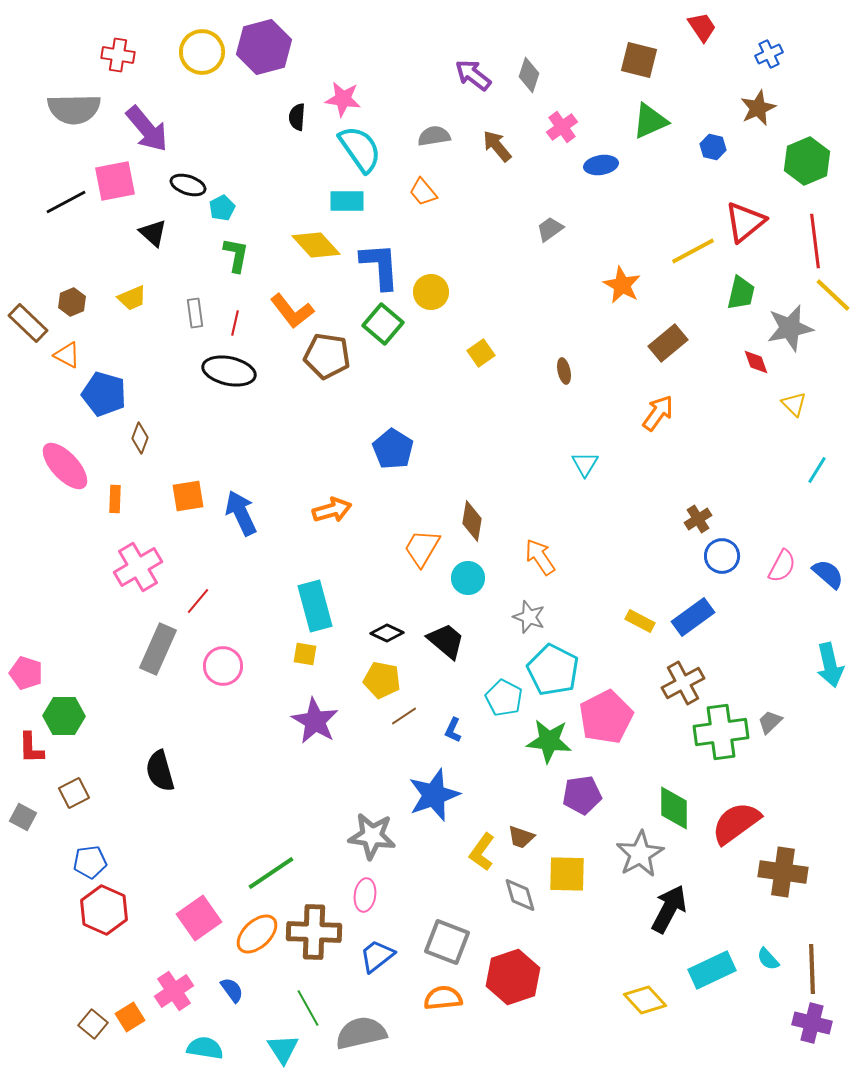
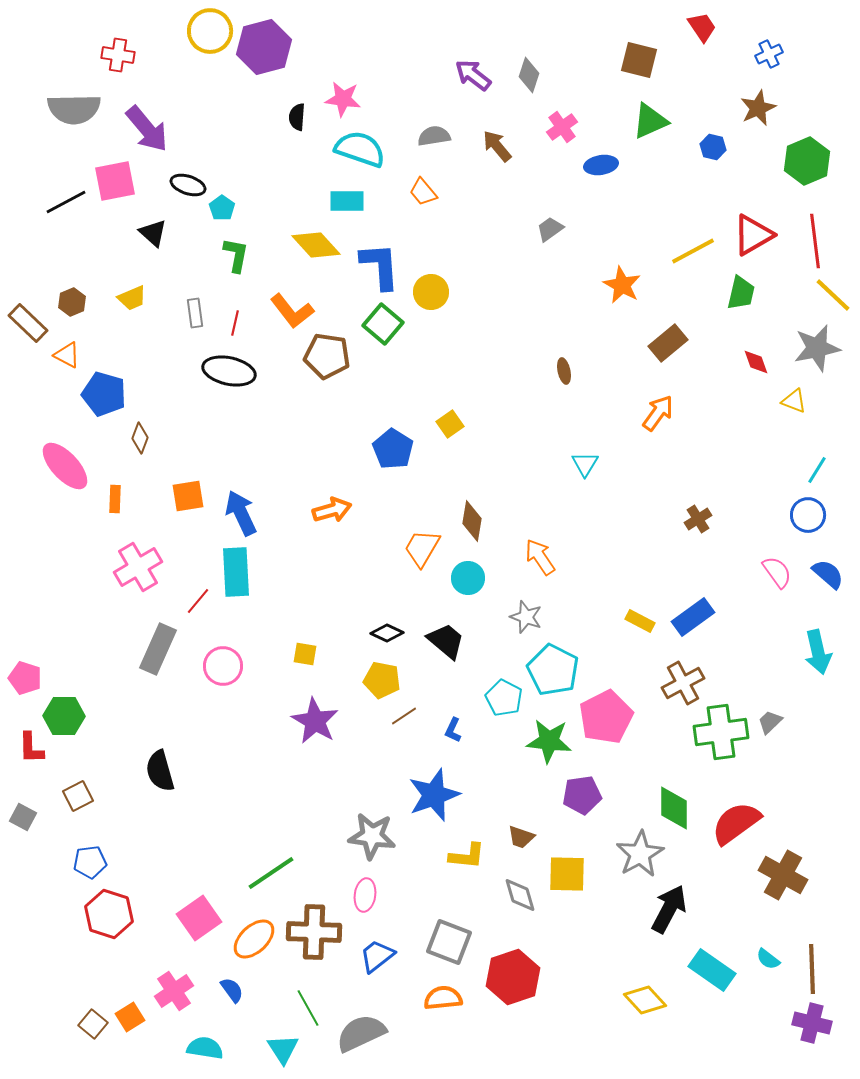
yellow circle at (202, 52): moved 8 px right, 21 px up
cyan semicircle at (360, 149): rotated 36 degrees counterclockwise
cyan pentagon at (222, 208): rotated 10 degrees counterclockwise
red triangle at (745, 222): moved 8 px right, 13 px down; rotated 9 degrees clockwise
gray star at (790, 328): moved 27 px right, 20 px down
yellow square at (481, 353): moved 31 px left, 71 px down
yellow triangle at (794, 404): moved 3 px up; rotated 24 degrees counterclockwise
blue circle at (722, 556): moved 86 px right, 41 px up
pink semicircle at (782, 566): moved 5 px left, 6 px down; rotated 64 degrees counterclockwise
cyan rectangle at (315, 606): moved 79 px left, 34 px up; rotated 12 degrees clockwise
gray star at (529, 617): moved 3 px left
cyan arrow at (830, 665): moved 12 px left, 13 px up
pink pentagon at (26, 673): moved 1 px left, 5 px down
brown square at (74, 793): moved 4 px right, 3 px down
yellow L-shape at (482, 852): moved 15 px left, 4 px down; rotated 120 degrees counterclockwise
brown cross at (783, 872): moved 3 px down; rotated 21 degrees clockwise
red hexagon at (104, 910): moved 5 px right, 4 px down; rotated 6 degrees counterclockwise
orange ellipse at (257, 934): moved 3 px left, 5 px down
gray square at (447, 942): moved 2 px right
cyan semicircle at (768, 959): rotated 10 degrees counterclockwise
cyan rectangle at (712, 970): rotated 60 degrees clockwise
gray semicircle at (361, 1033): rotated 12 degrees counterclockwise
